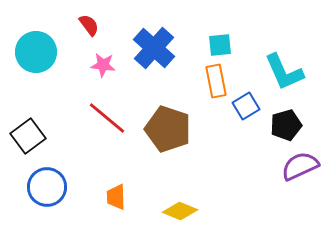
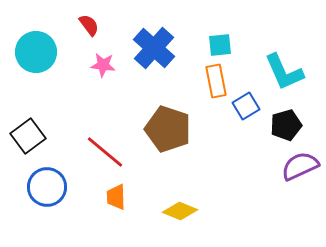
red line: moved 2 px left, 34 px down
